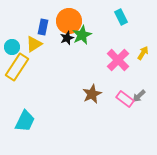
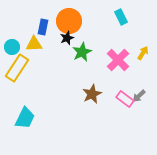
green star: moved 17 px down
yellow triangle: rotated 30 degrees clockwise
yellow rectangle: moved 1 px down
cyan trapezoid: moved 3 px up
